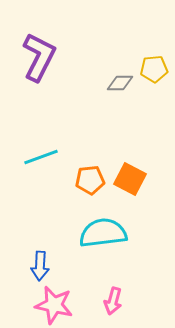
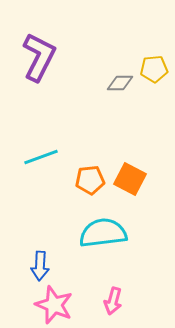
pink star: rotated 9 degrees clockwise
